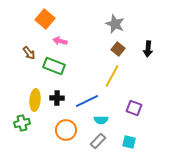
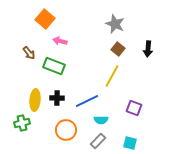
cyan square: moved 1 px right, 1 px down
